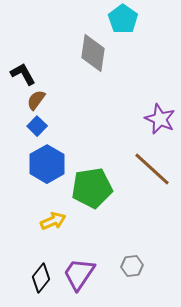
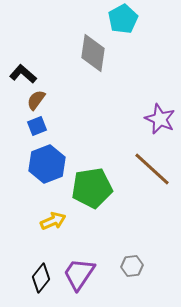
cyan pentagon: rotated 8 degrees clockwise
black L-shape: rotated 20 degrees counterclockwise
blue square: rotated 24 degrees clockwise
blue hexagon: rotated 9 degrees clockwise
